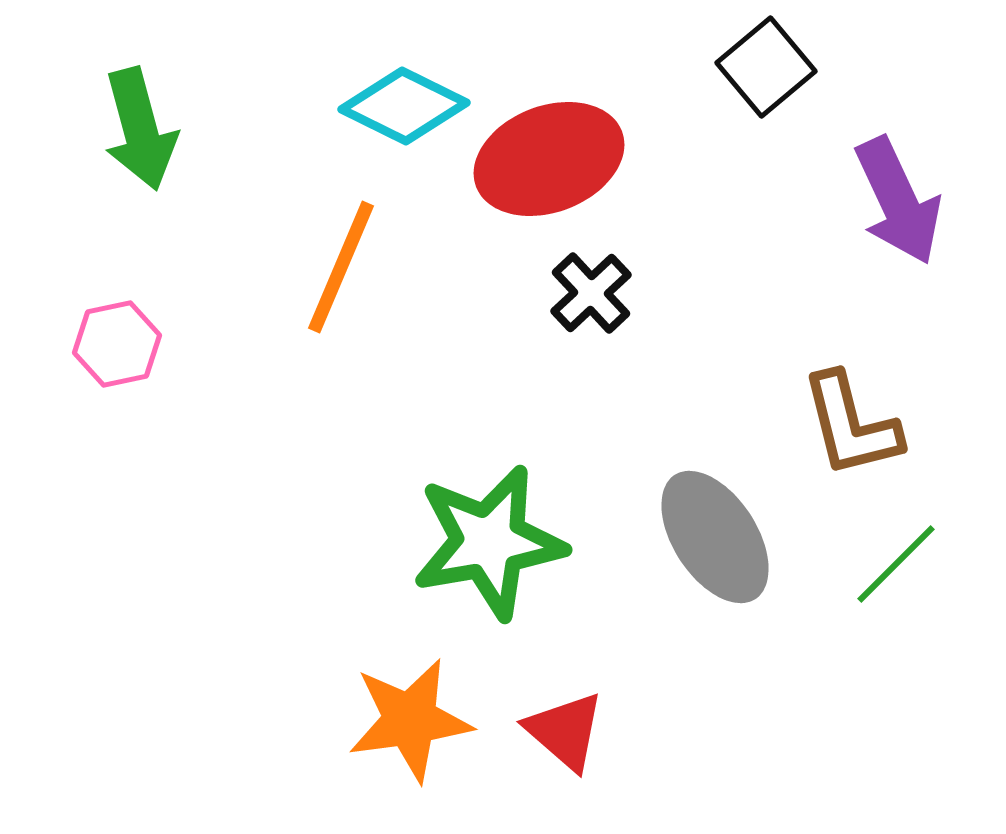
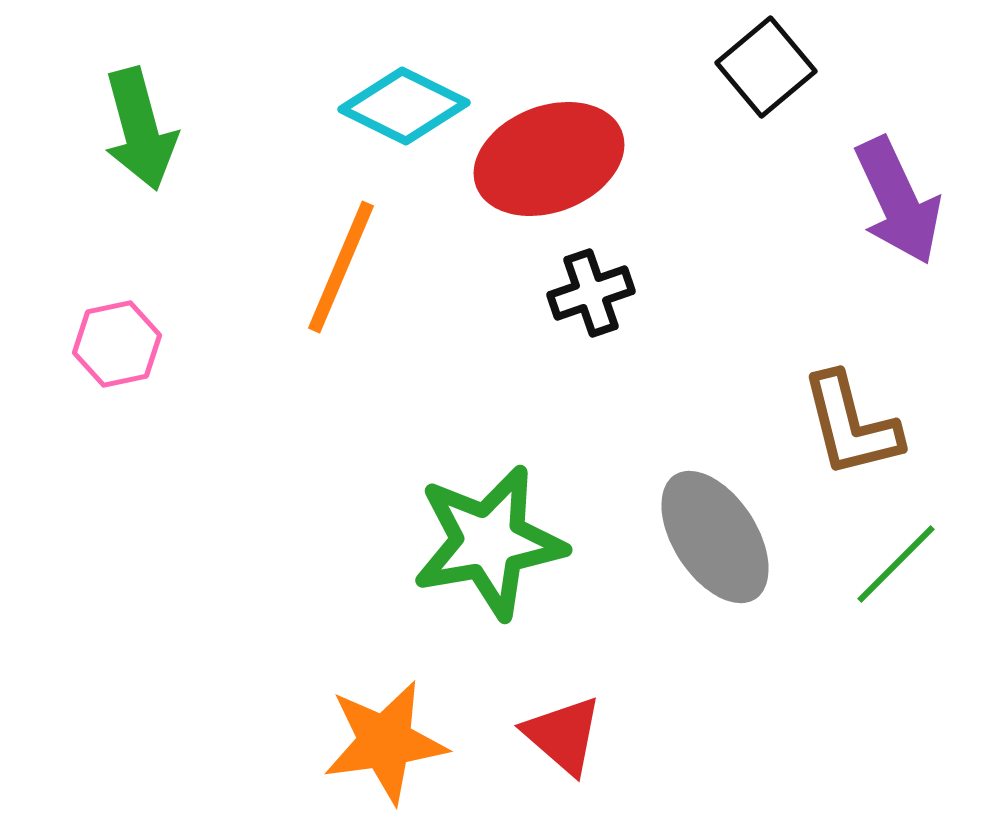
black cross: rotated 24 degrees clockwise
orange star: moved 25 px left, 22 px down
red triangle: moved 2 px left, 4 px down
